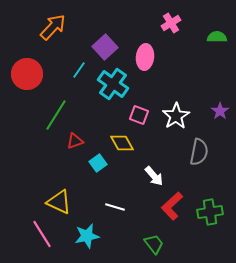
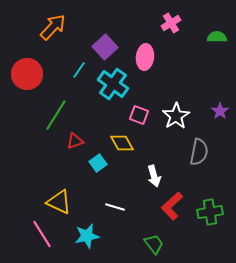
white arrow: rotated 25 degrees clockwise
